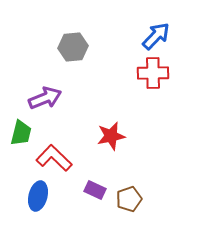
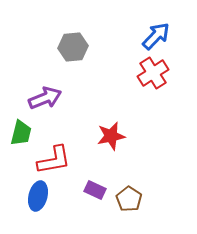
red cross: rotated 32 degrees counterclockwise
red L-shape: moved 2 px down; rotated 126 degrees clockwise
brown pentagon: rotated 20 degrees counterclockwise
